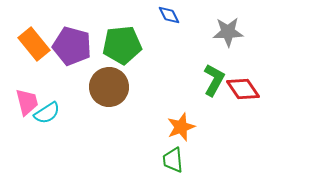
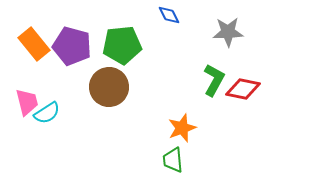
red diamond: rotated 44 degrees counterclockwise
orange star: moved 1 px right, 1 px down
